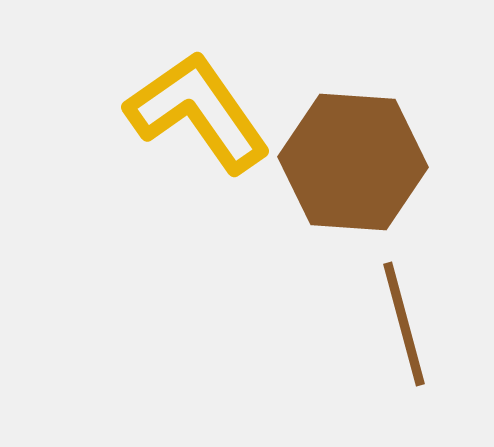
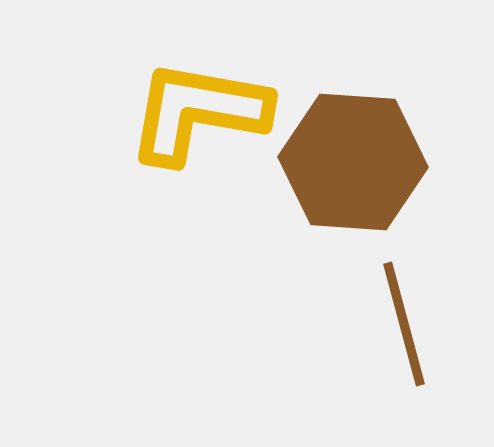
yellow L-shape: rotated 45 degrees counterclockwise
